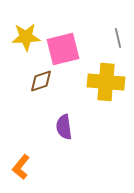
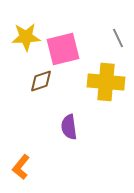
gray line: rotated 12 degrees counterclockwise
purple semicircle: moved 5 px right
